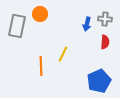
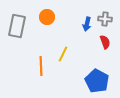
orange circle: moved 7 px right, 3 px down
red semicircle: rotated 24 degrees counterclockwise
blue pentagon: moved 2 px left; rotated 20 degrees counterclockwise
